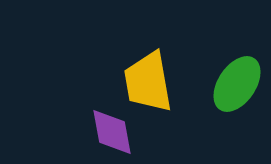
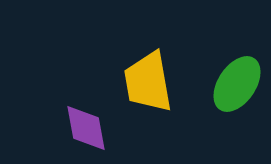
purple diamond: moved 26 px left, 4 px up
